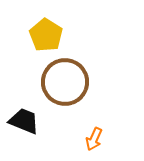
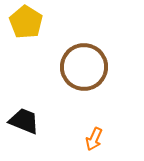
yellow pentagon: moved 20 px left, 13 px up
brown circle: moved 19 px right, 15 px up
